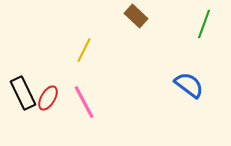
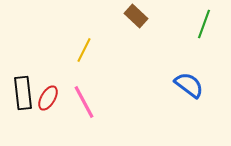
black rectangle: rotated 20 degrees clockwise
